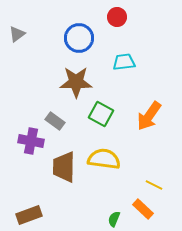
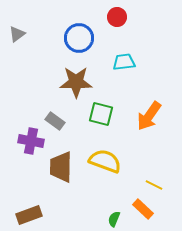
green square: rotated 15 degrees counterclockwise
yellow semicircle: moved 1 px right, 2 px down; rotated 12 degrees clockwise
brown trapezoid: moved 3 px left
